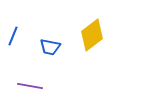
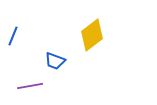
blue trapezoid: moved 5 px right, 14 px down; rotated 10 degrees clockwise
purple line: rotated 20 degrees counterclockwise
